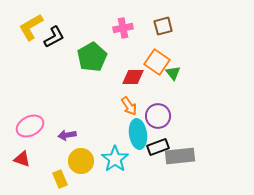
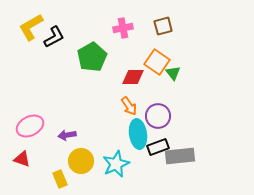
cyan star: moved 1 px right, 5 px down; rotated 12 degrees clockwise
